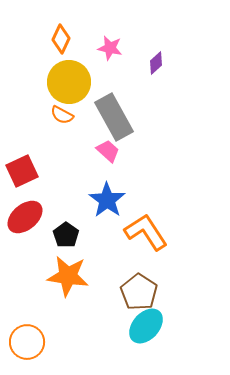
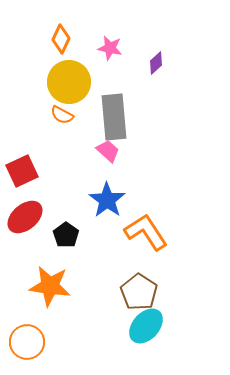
gray rectangle: rotated 24 degrees clockwise
orange star: moved 18 px left, 10 px down
